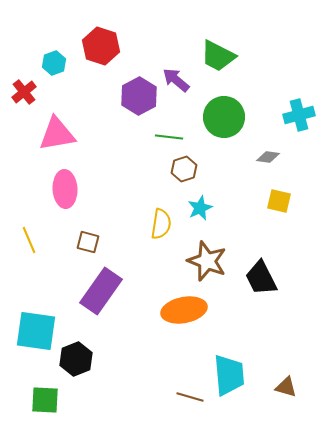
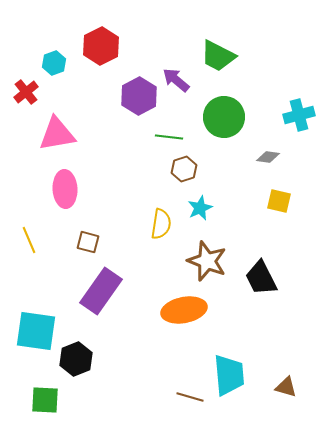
red hexagon: rotated 15 degrees clockwise
red cross: moved 2 px right
